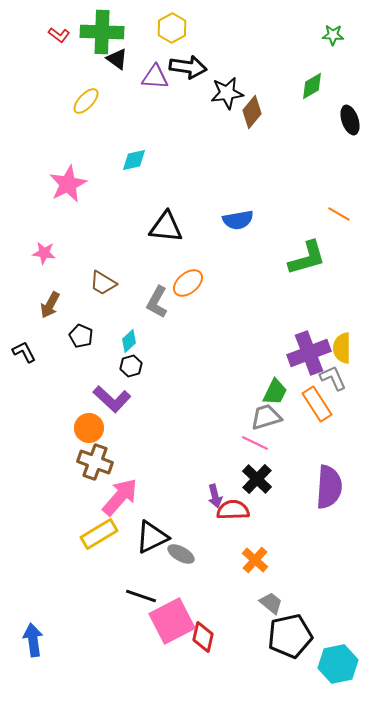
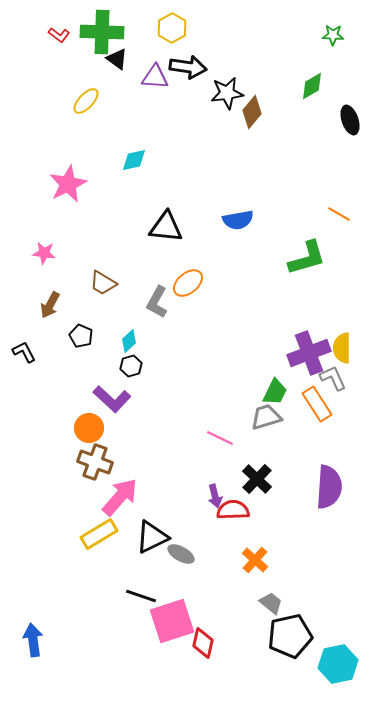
pink line at (255, 443): moved 35 px left, 5 px up
pink square at (172, 621): rotated 9 degrees clockwise
red diamond at (203, 637): moved 6 px down
